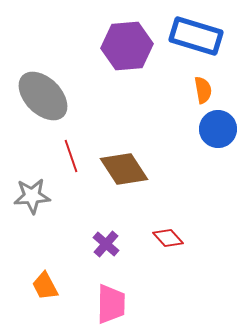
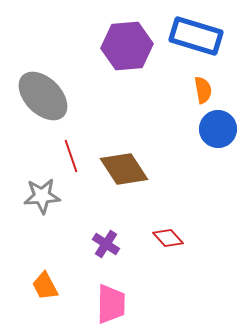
gray star: moved 10 px right
purple cross: rotated 8 degrees counterclockwise
